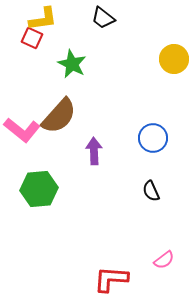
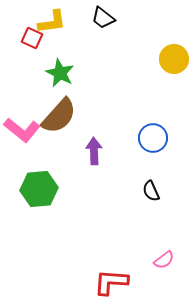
yellow L-shape: moved 9 px right, 3 px down
green star: moved 12 px left, 9 px down
red L-shape: moved 3 px down
